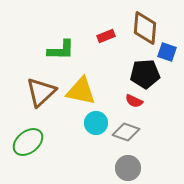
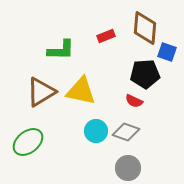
brown triangle: rotated 12 degrees clockwise
cyan circle: moved 8 px down
